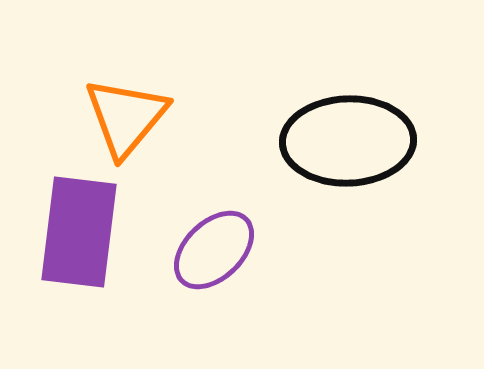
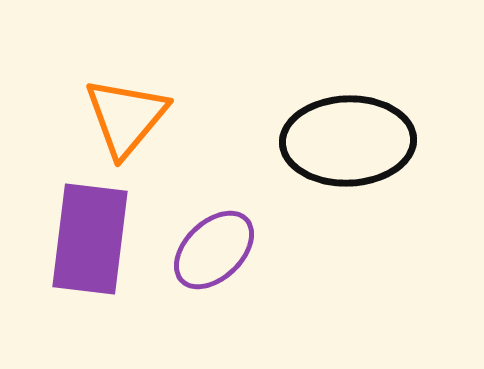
purple rectangle: moved 11 px right, 7 px down
